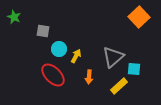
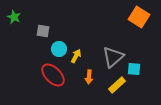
orange square: rotated 15 degrees counterclockwise
yellow rectangle: moved 2 px left, 1 px up
